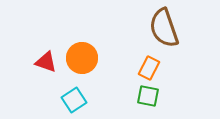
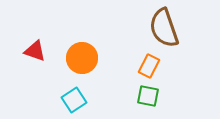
red triangle: moved 11 px left, 11 px up
orange rectangle: moved 2 px up
